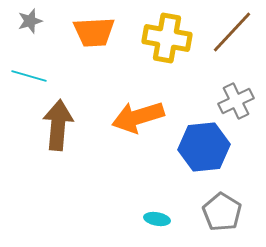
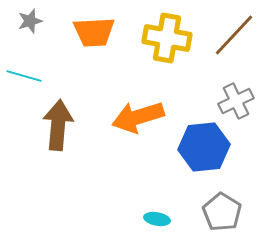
brown line: moved 2 px right, 3 px down
cyan line: moved 5 px left
